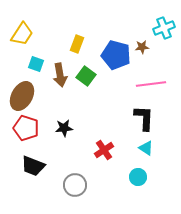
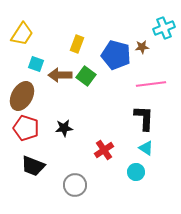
brown arrow: rotated 100 degrees clockwise
cyan circle: moved 2 px left, 5 px up
